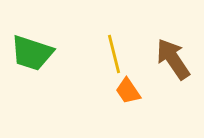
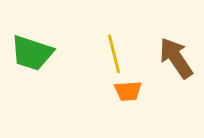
brown arrow: moved 3 px right, 1 px up
orange trapezoid: rotated 60 degrees counterclockwise
